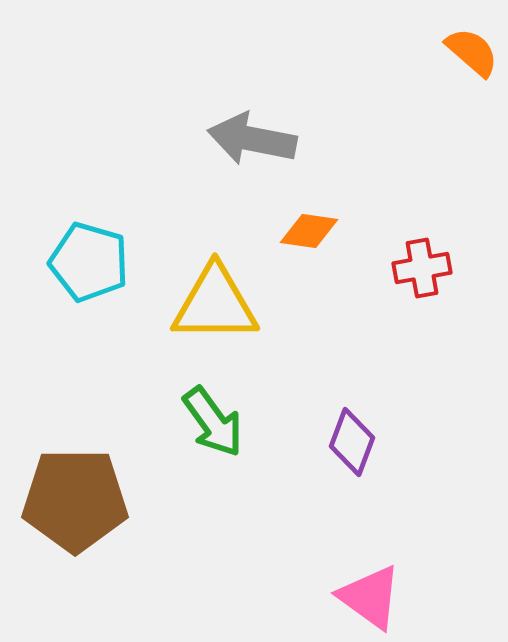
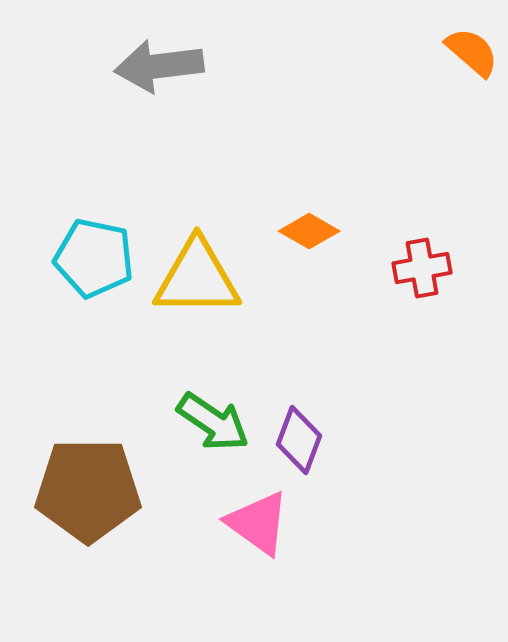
gray arrow: moved 93 px left, 73 px up; rotated 18 degrees counterclockwise
orange diamond: rotated 22 degrees clockwise
cyan pentagon: moved 5 px right, 4 px up; rotated 4 degrees counterclockwise
yellow triangle: moved 18 px left, 26 px up
green arrow: rotated 20 degrees counterclockwise
purple diamond: moved 53 px left, 2 px up
brown pentagon: moved 13 px right, 10 px up
pink triangle: moved 112 px left, 74 px up
